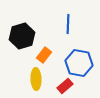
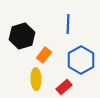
blue hexagon: moved 2 px right, 3 px up; rotated 20 degrees clockwise
red rectangle: moved 1 px left, 1 px down
